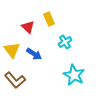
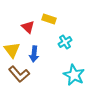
yellow rectangle: rotated 48 degrees counterclockwise
blue arrow: rotated 63 degrees clockwise
brown L-shape: moved 4 px right, 6 px up
